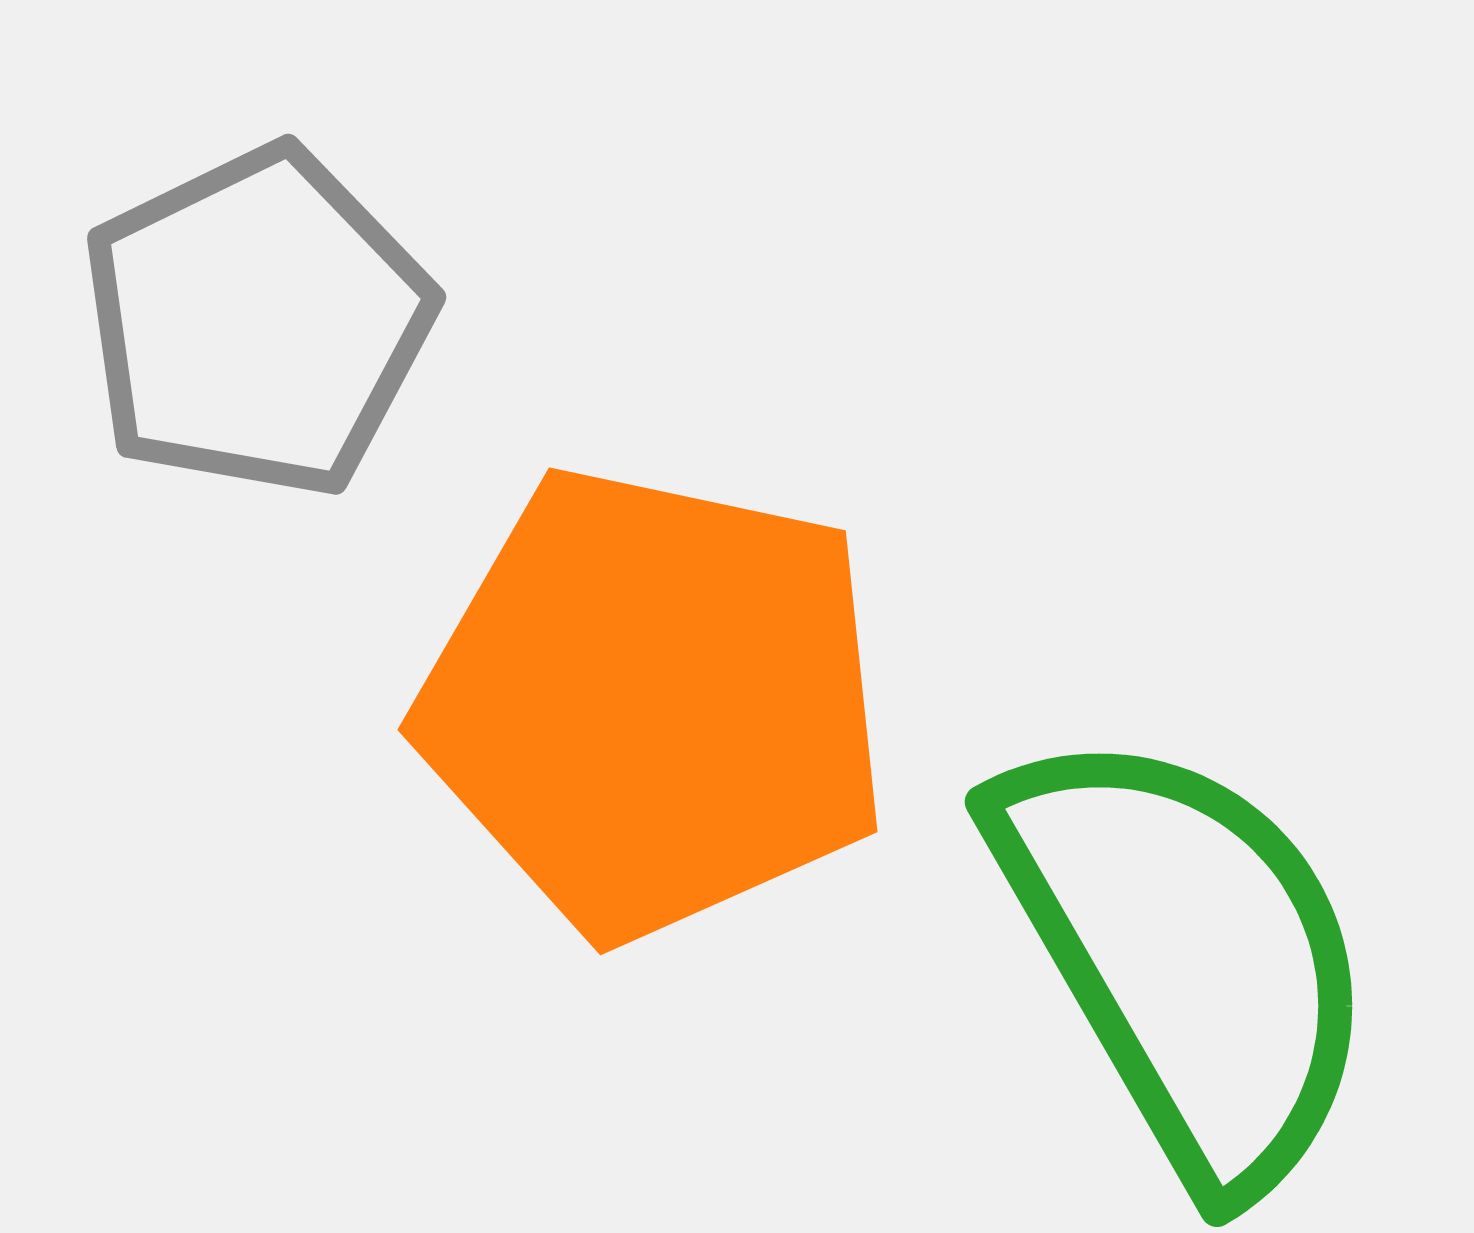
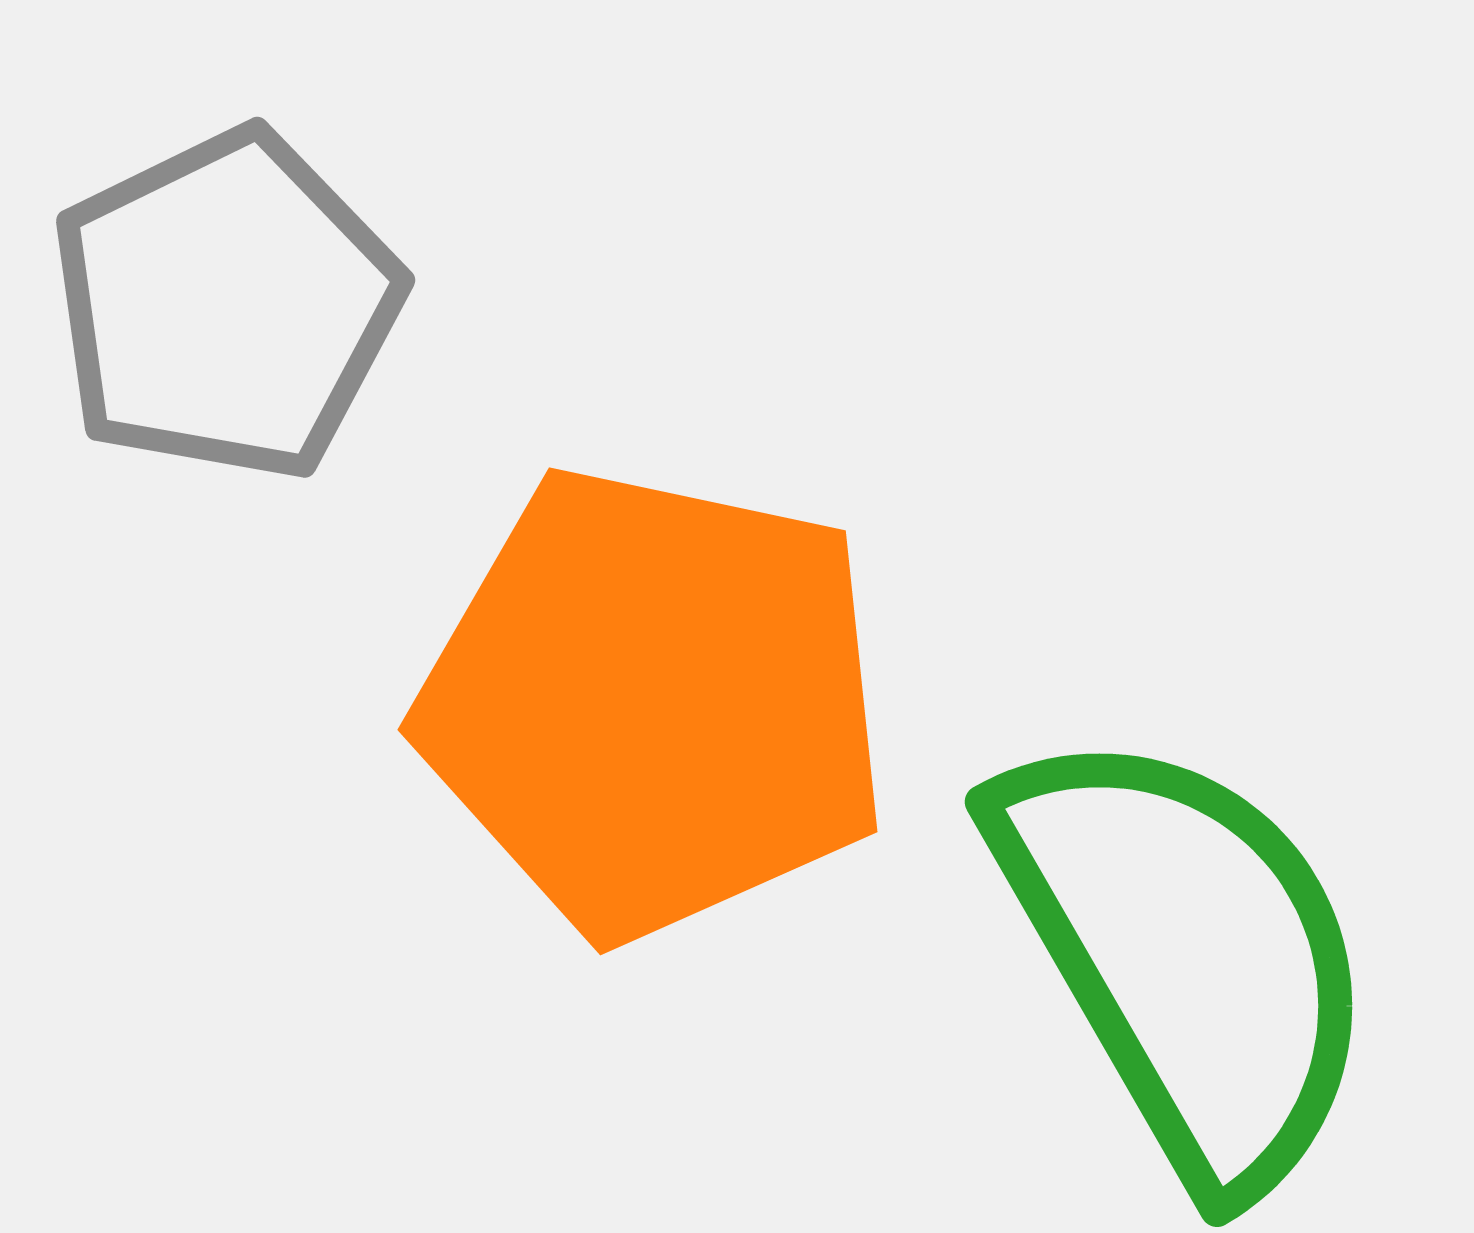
gray pentagon: moved 31 px left, 17 px up
